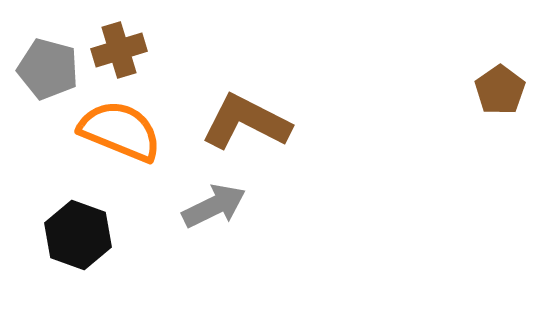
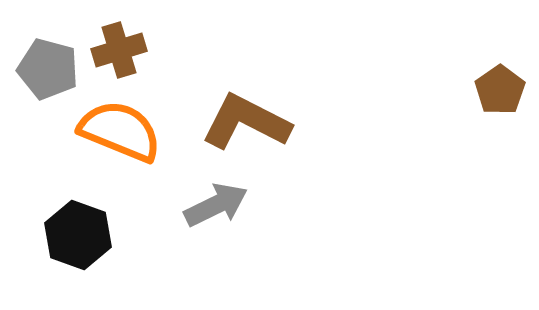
gray arrow: moved 2 px right, 1 px up
